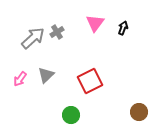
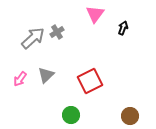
pink triangle: moved 9 px up
brown circle: moved 9 px left, 4 px down
